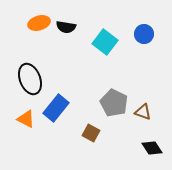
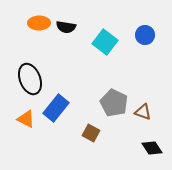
orange ellipse: rotated 15 degrees clockwise
blue circle: moved 1 px right, 1 px down
